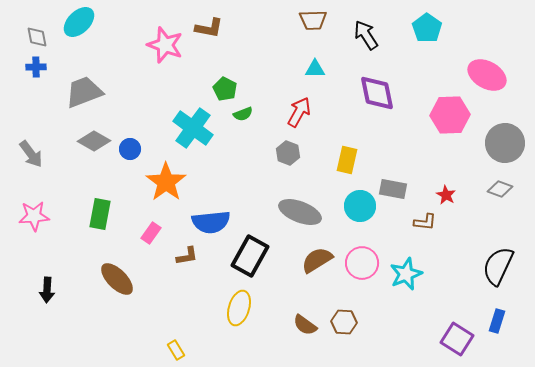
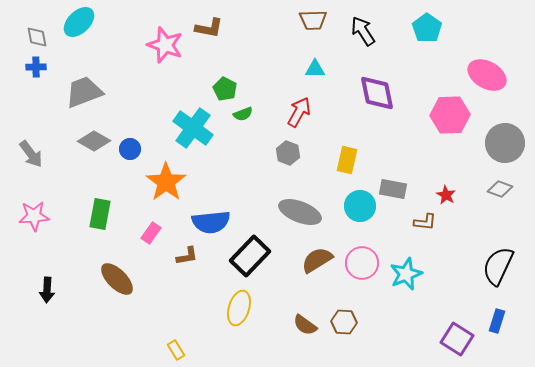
black arrow at (366, 35): moved 3 px left, 4 px up
black rectangle at (250, 256): rotated 15 degrees clockwise
